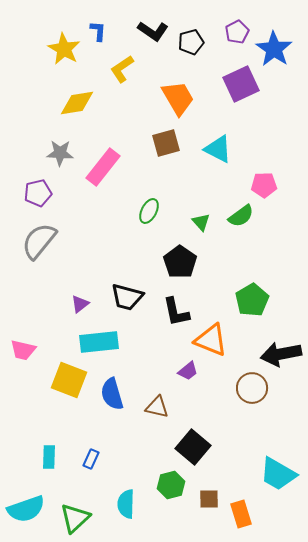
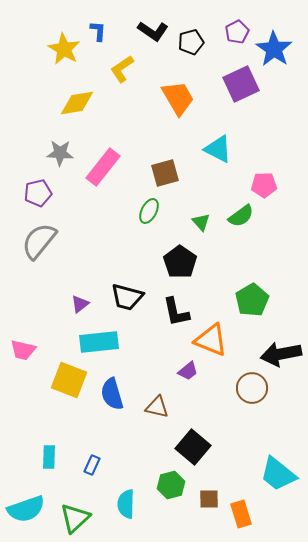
brown square at (166, 143): moved 1 px left, 30 px down
blue rectangle at (91, 459): moved 1 px right, 6 px down
cyan trapezoid at (278, 474): rotated 9 degrees clockwise
